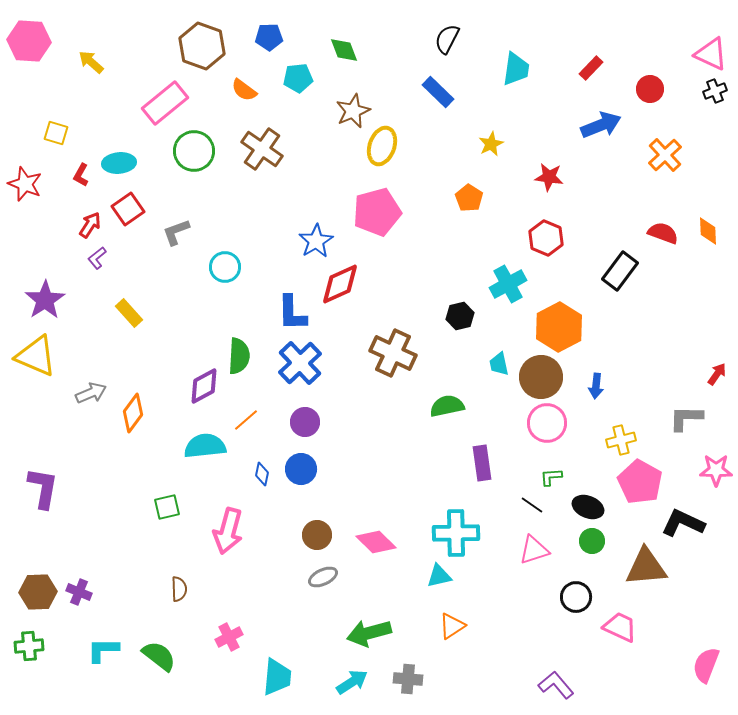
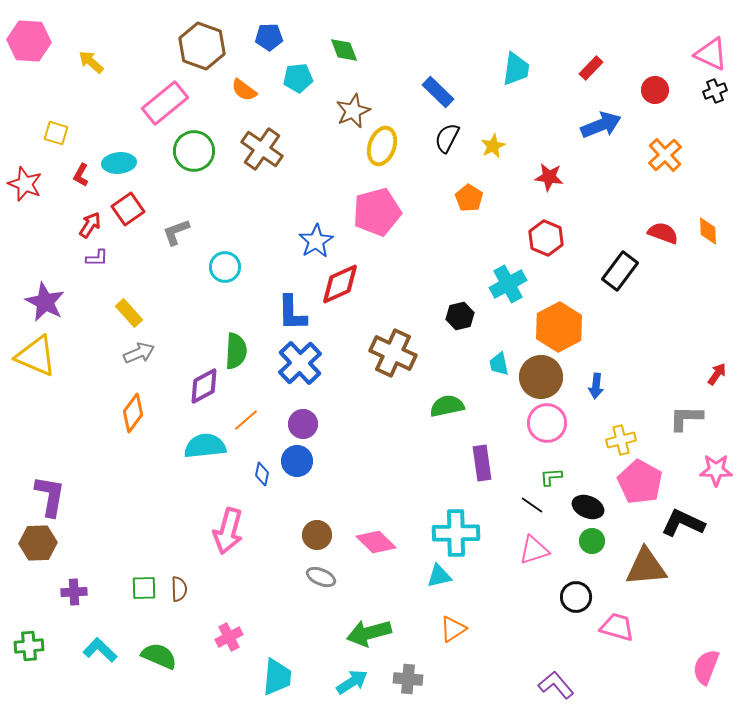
black semicircle at (447, 39): moved 99 px down
red circle at (650, 89): moved 5 px right, 1 px down
yellow star at (491, 144): moved 2 px right, 2 px down
purple L-shape at (97, 258): rotated 140 degrees counterclockwise
purple star at (45, 300): moved 2 px down; rotated 12 degrees counterclockwise
green semicircle at (239, 356): moved 3 px left, 5 px up
gray arrow at (91, 393): moved 48 px right, 40 px up
purple circle at (305, 422): moved 2 px left, 2 px down
blue circle at (301, 469): moved 4 px left, 8 px up
purple L-shape at (43, 488): moved 7 px right, 8 px down
green square at (167, 507): moved 23 px left, 81 px down; rotated 12 degrees clockwise
gray ellipse at (323, 577): moved 2 px left; rotated 48 degrees clockwise
brown hexagon at (38, 592): moved 49 px up
purple cross at (79, 592): moved 5 px left; rotated 25 degrees counterclockwise
orange triangle at (452, 626): moved 1 px right, 3 px down
pink trapezoid at (620, 627): moved 3 px left; rotated 9 degrees counterclockwise
cyan L-shape at (103, 650): moved 3 px left; rotated 44 degrees clockwise
green semicircle at (159, 656): rotated 15 degrees counterclockwise
pink semicircle at (706, 665): moved 2 px down
